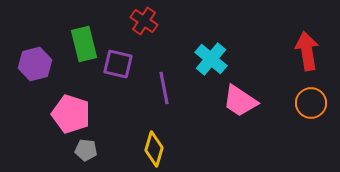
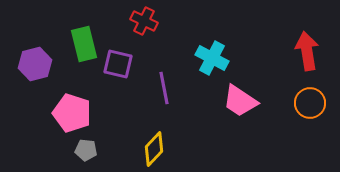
red cross: rotated 8 degrees counterclockwise
cyan cross: moved 1 px right, 1 px up; rotated 12 degrees counterclockwise
orange circle: moved 1 px left
pink pentagon: moved 1 px right, 1 px up
yellow diamond: rotated 28 degrees clockwise
